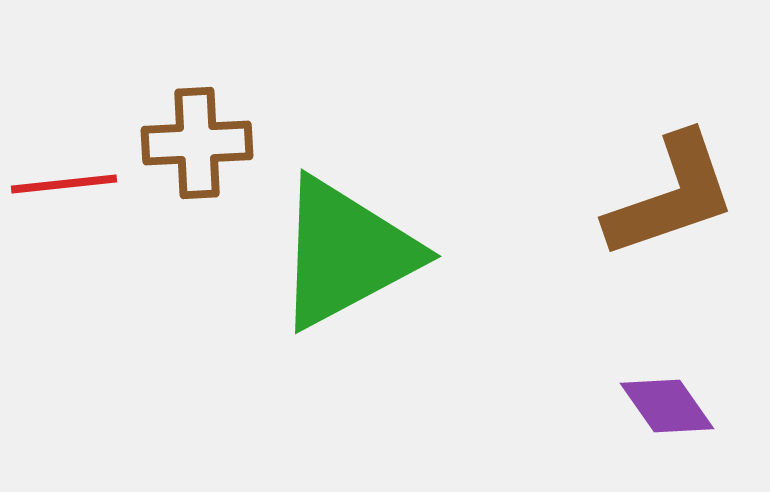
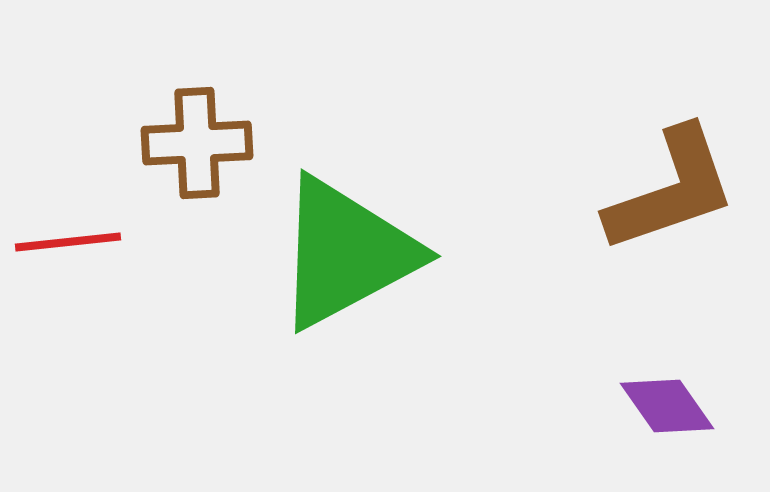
red line: moved 4 px right, 58 px down
brown L-shape: moved 6 px up
